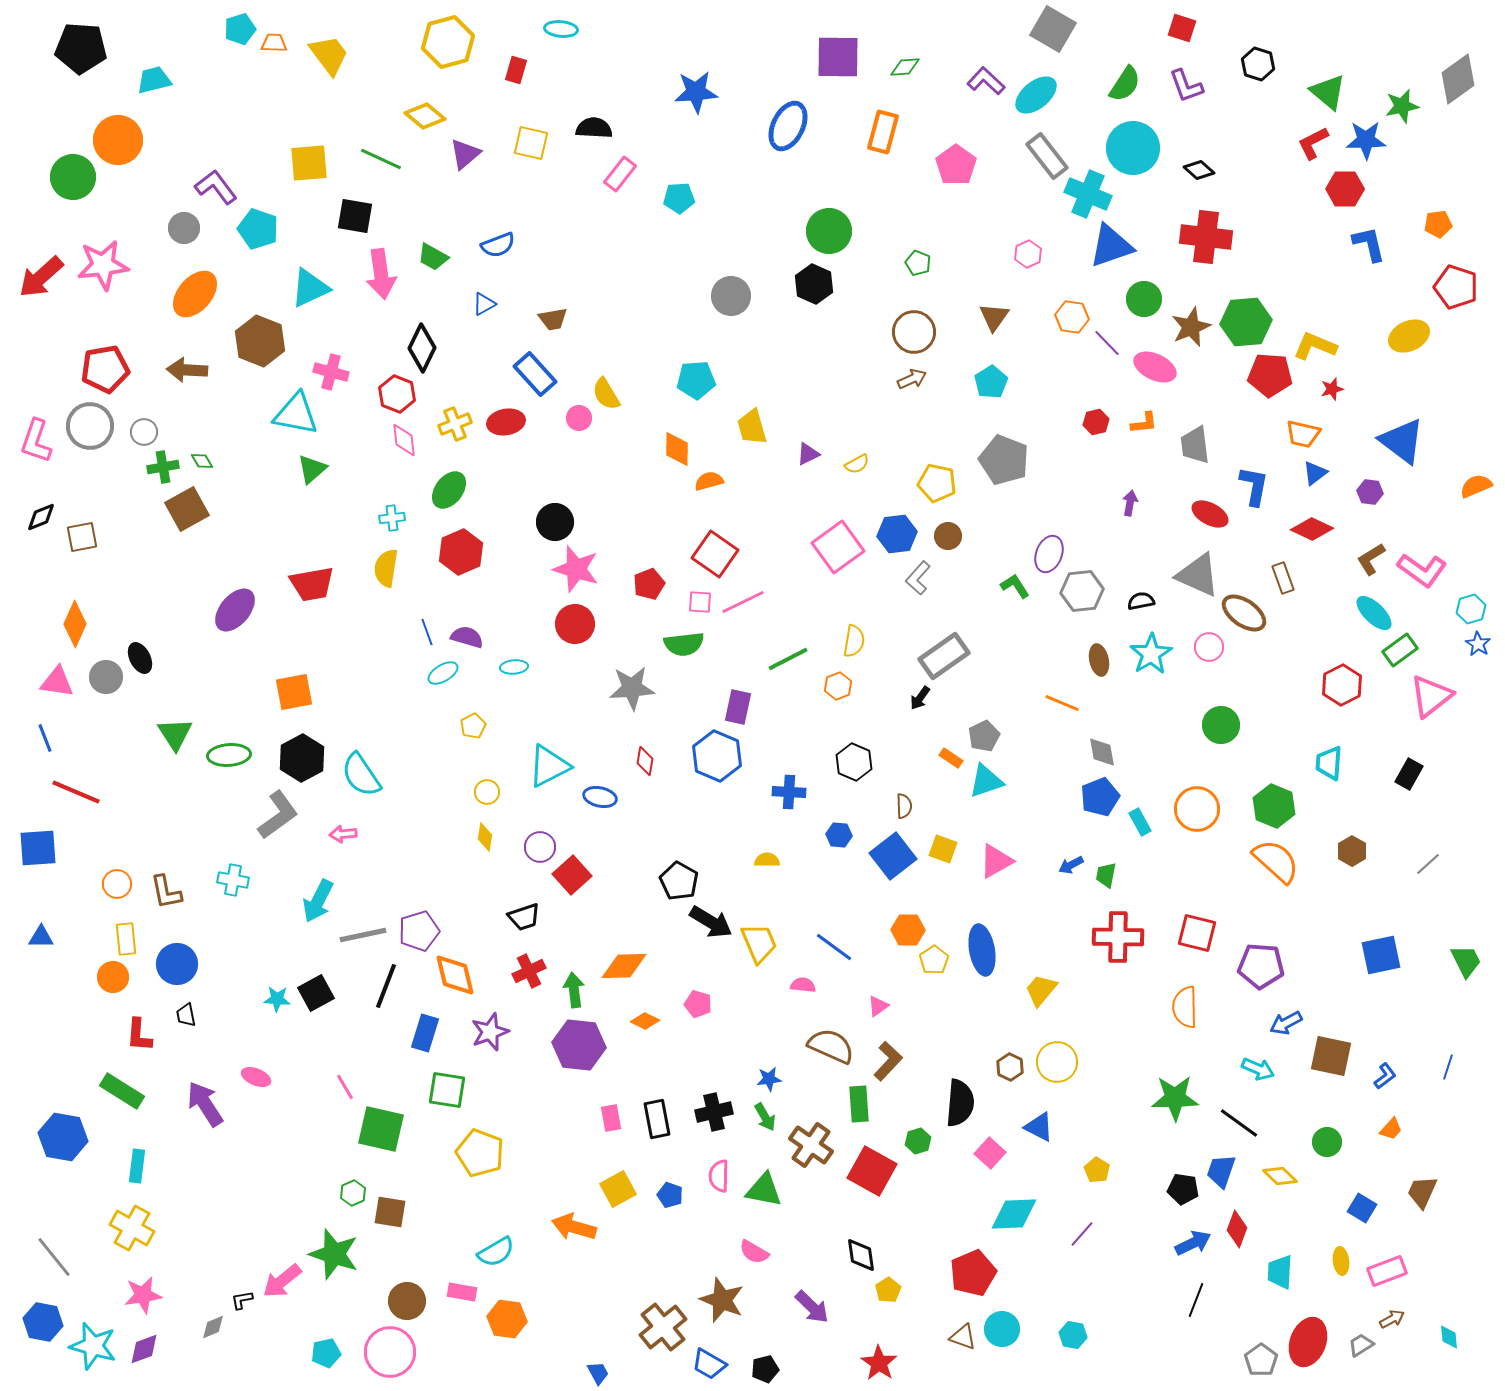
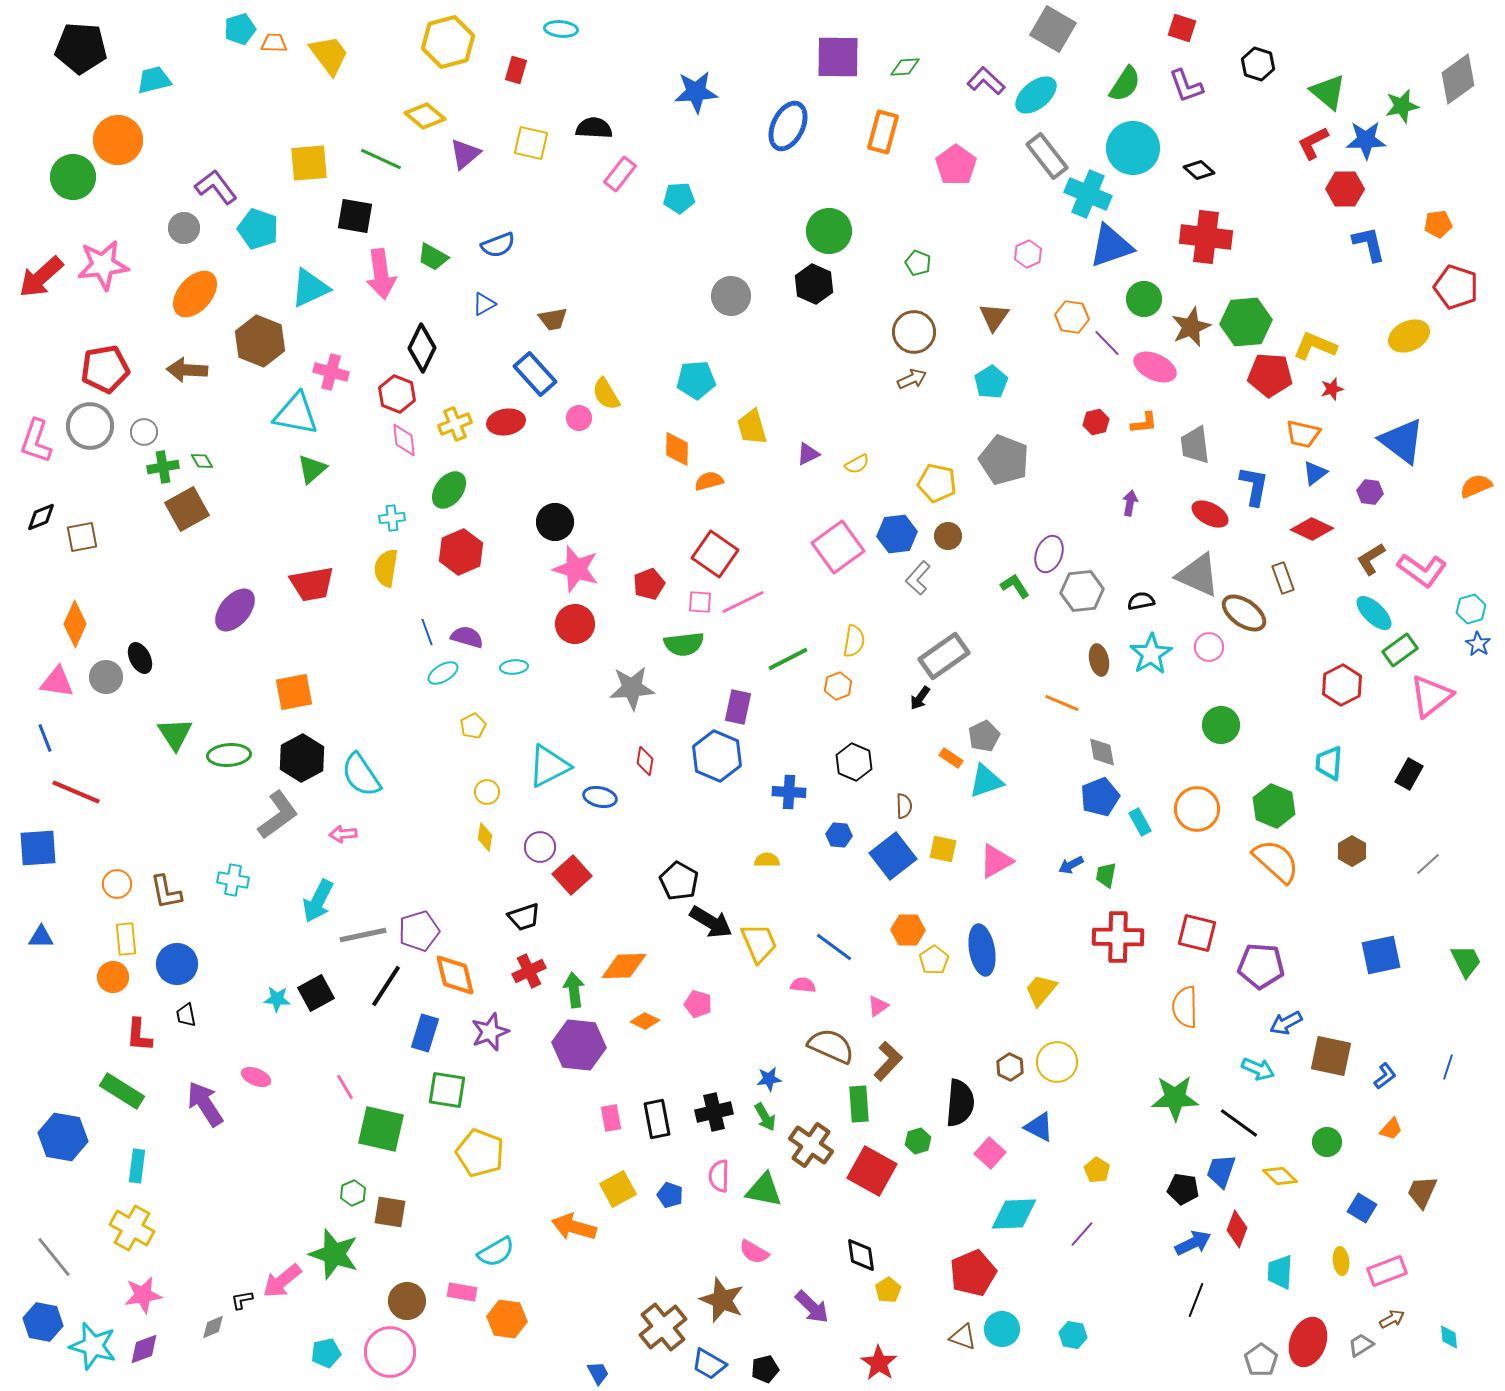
yellow square at (943, 849): rotated 8 degrees counterclockwise
black line at (386, 986): rotated 12 degrees clockwise
